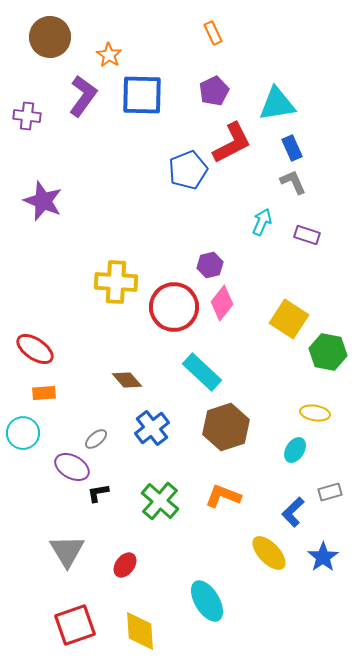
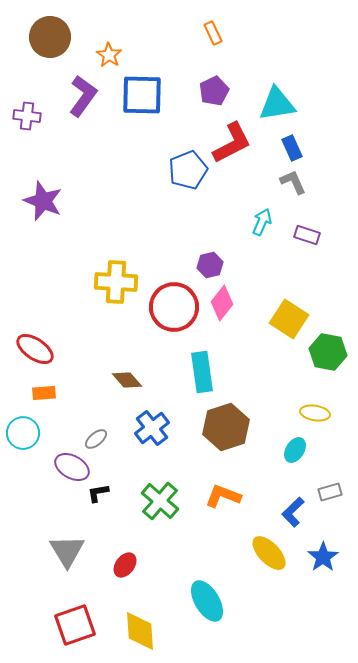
cyan rectangle at (202, 372): rotated 39 degrees clockwise
